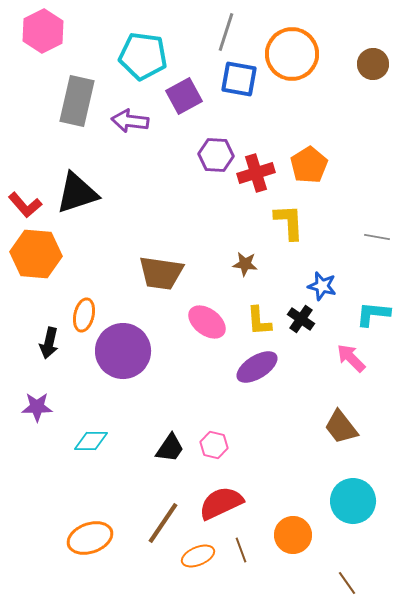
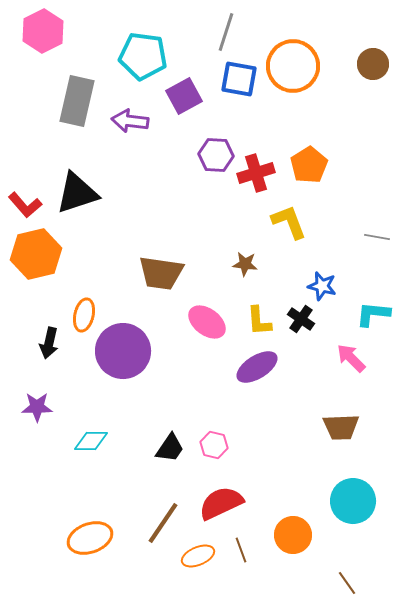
orange circle at (292, 54): moved 1 px right, 12 px down
yellow L-shape at (289, 222): rotated 18 degrees counterclockwise
orange hexagon at (36, 254): rotated 18 degrees counterclockwise
brown trapezoid at (341, 427): rotated 54 degrees counterclockwise
